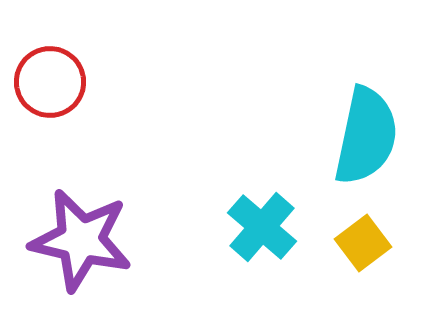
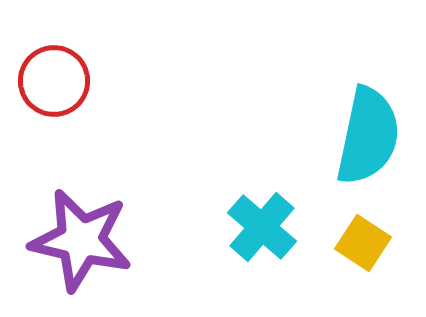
red circle: moved 4 px right, 1 px up
cyan semicircle: moved 2 px right
yellow square: rotated 20 degrees counterclockwise
